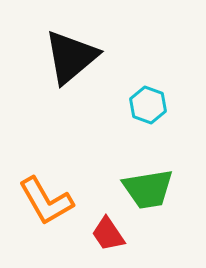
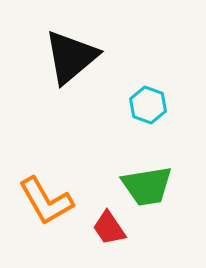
green trapezoid: moved 1 px left, 3 px up
red trapezoid: moved 1 px right, 6 px up
